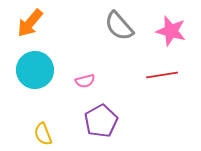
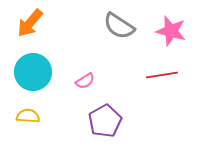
gray semicircle: rotated 16 degrees counterclockwise
cyan circle: moved 2 px left, 2 px down
pink semicircle: rotated 18 degrees counterclockwise
purple pentagon: moved 4 px right
yellow semicircle: moved 15 px left, 18 px up; rotated 115 degrees clockwise
